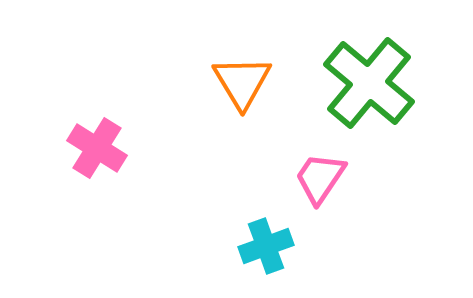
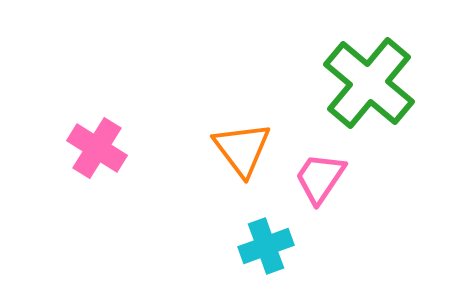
orange triangle: moved 67 px down; rotated 6 degrees counterclockwise
